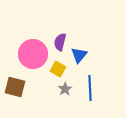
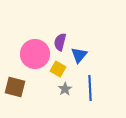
pink circle: moved 2 px right
